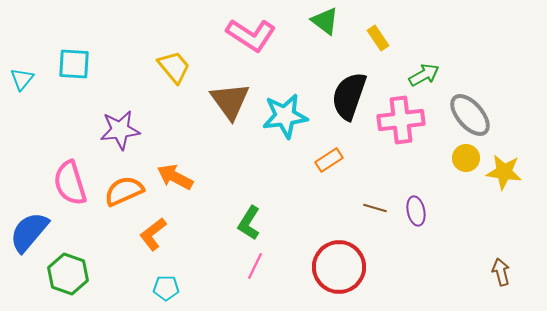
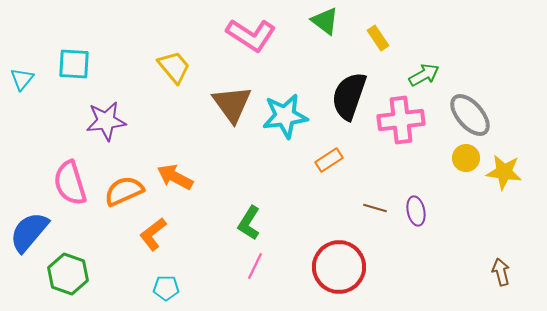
brown triangle: moved 2 px right, 3 px down
purple star: moved 14 px left, 9 px up
